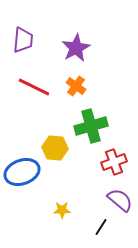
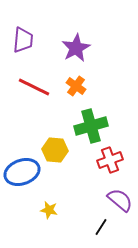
yellow hexagon: moved 2 px down
red cross: moved 4 px left, 2 px up
yellow star: moved 13 px left; rotated 12 degrees clockwise
